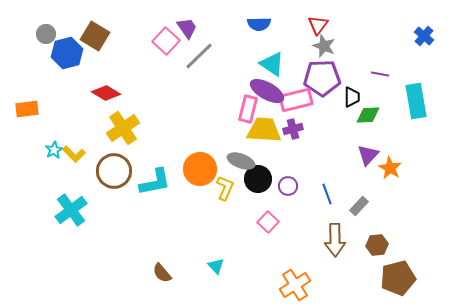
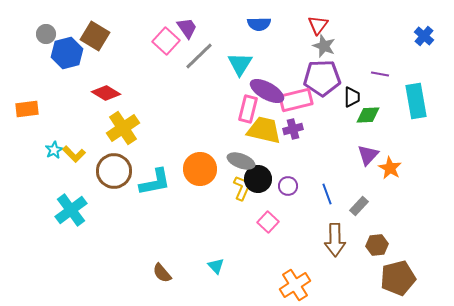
cyan triangle at (272, 64): moved 32 px left; rotated 28 degrees clockwise
yellow trapezoid at (264, 130): rotated 9 degrees clockwise
yellow L-shape at (225, 188): moved 17 px right
